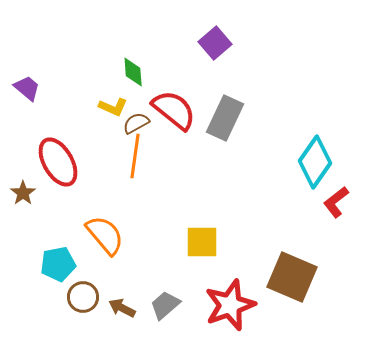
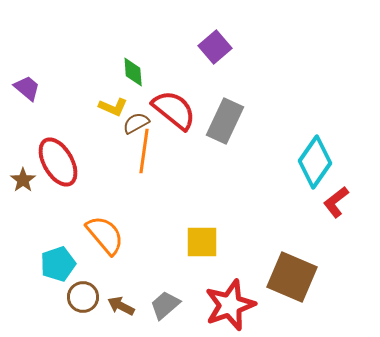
purple square: moved 4 px down
gray rectangle: moved 3 px down
orange line: moved 9 px right, 5 px up
brown star: moved 13 px up
cyan pentagon: rotated 8 degrees counterclockwise
brown arrow: moved 1 px left, 2 px up
